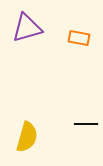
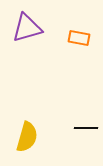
black line: moved 4 px down
